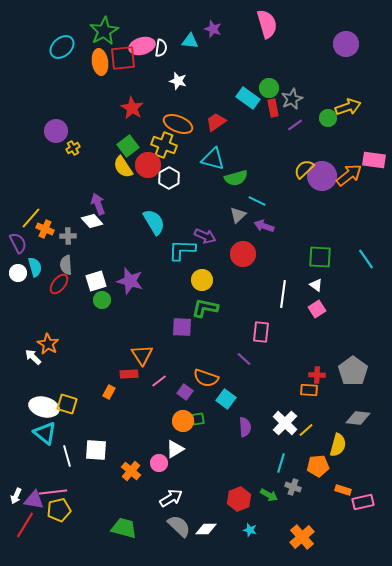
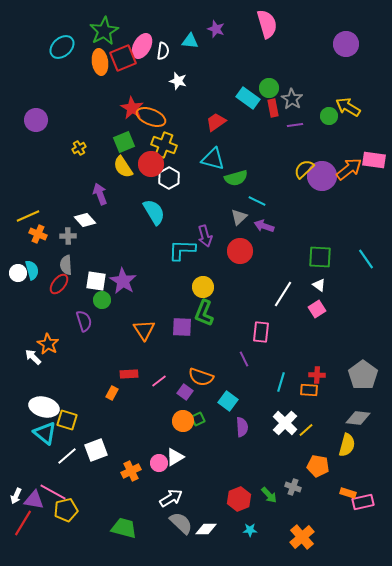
purple star at (213, 29): moved 3 px right
pink ellipse at (142, 46): rotated 45 degrees counterclockwise
white semicircle at (161, 48): moved 2 px right, 3 px down
red square at (123, 58): rotated 16 degrees counterclockwise
gray star at (292, 99): rotated 15 degrees counterclockwise
yellow arrow at (348, 107): rotated 130 degrees counterclockwise
green circle at (328, 118): moved 1 px right, 2 px up
orange ellipse at (178, 124): moved 27 px left, 7 px up
purple line at (295, 125): rotated 28 degrees clockwise
purple circle at (56, 131): moved 20 px left, 11 px up
green square at (128, 146): moved 4 px left, 4 px up; rotated 15 degrees clockwise
yellow cross at (73, 148): moved 6 px right
red circle at (148, 165): moved 3 px right, 1 px up
orange arrow at (349, 175): moved 6 px up
purple arrow at (98, 204): moved 2 px right, 10 px up
gray triangle at (238, 215): moved 1 px right, 2 px down
yellow line at (31, 218): moved 3 px left, 2 px up; rotated 25 degrees clockwise
white diamond at (92, 221): moved 7 px left, 1 px up
cyan semicircle at (154, 222): moved 10 px up
orange cross at (45, 229): moved 7 px left, 5 px down
purple arrow at (205, 236): rotated 50 degrees clockwise
purple semicircle at (18, 243): moved 66 px right, 78 px down; rotated 10 degrees clockwise
red circle at (243, 254): moved 3 px left, 3 px up
cyan semicircle at (35, 267): moved 3 px left, 3 px down
yellow circle at (202, 280): moved 1 px right, 7 px down
white square at (96, 281): rotated 25 degrees clockwise
purple star at (130, 281): moved 7 px left; rotated 16 degrees clockwise
white triangle at (316, 285): moved 3 px right
white line at (283, 294): rotated 24 degrees clockwise
green L-shape at (205, 308): moved 1 px left, 5 px down; rotated 80 degrees counterclockwise
orange triangle at (142, 355): moved 2 px right, 25 px up
purple line at (244, 359): rotated 21 degrees clockwise
gray pentagon at (353, 371): moved 10 px right, 4 px down
orange semicircle at (206, 378): moved 5 px left, 1 px up
orange rectangle at (109, 392): moved 3 px right, 1 px down
cyan square at (226, 399): moved 2 px right, 2 px down
yellow square at (67, 404): moved 16 px down
green square at (198, 419): rotated 16 degrees counterclockwise
purple semicircle at (245, 427): moved 3 px left
yellow semicircle at (338, 445): moved 9 px right
white triangle at (175, 449): moved 8 px down
white square at (96, 450): rotated 25 degrees counterclockwise
white line at (67, 456): rotated 65 degrees clockwise
cyan line at (281, 463): moved 81 px up
orange pentagon at (318, 466): rotated 15 degrees clockwise
orange cross at (131, 471): rotated 24 degrees clockwise
orange rectangle at (343, 490): moved 5 px right, 3 px down
pink line at (53, 492): rotated 36 degrees clockwise
green arrow at (269, 495): rotated 18 degrees clockwise
yellow pentagon at (59, 510): moved 7 px right
red line at (25, 525): moved 2 px left, 2 px up
gray semicircle at (179, 526): moved 2 px right, 3 px up
cyan star at (250, 530): rotated 16 degrees counterclockwise
